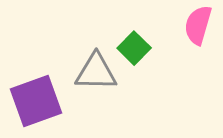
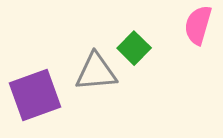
gray triangle: rotated 6 degrees counterclockwise
purple square: moved 1 px left, 6 px up
